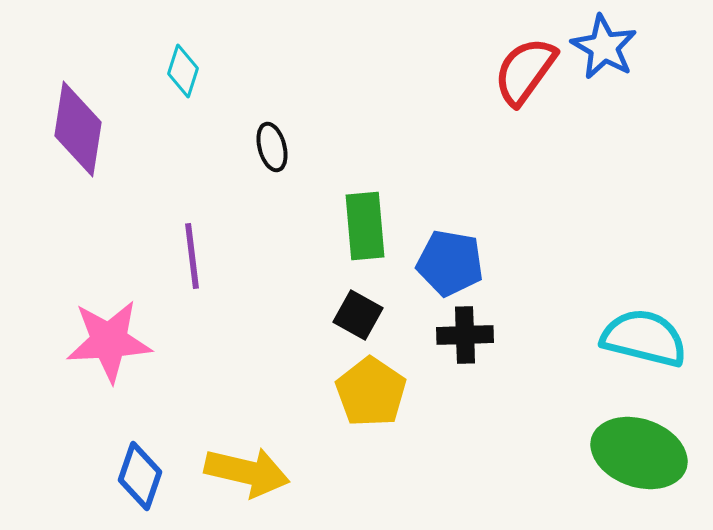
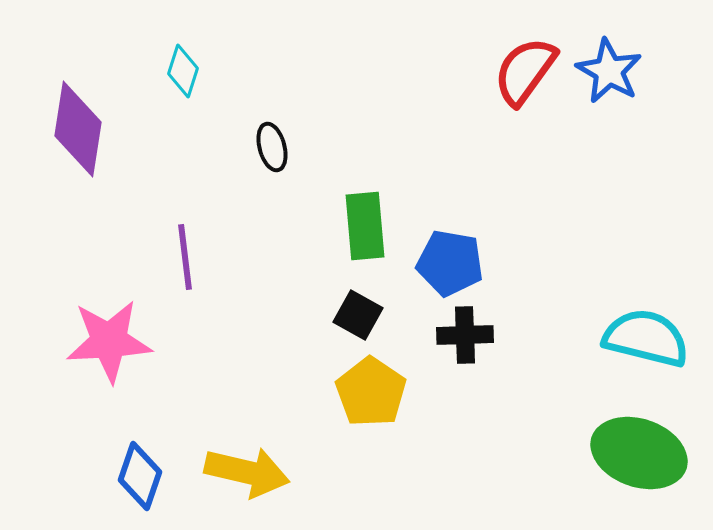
blue star: moved 5 px right, 24 px down
purple line: moved 7 px left, 1 px down
cyan semicircle: moved 2 px right
